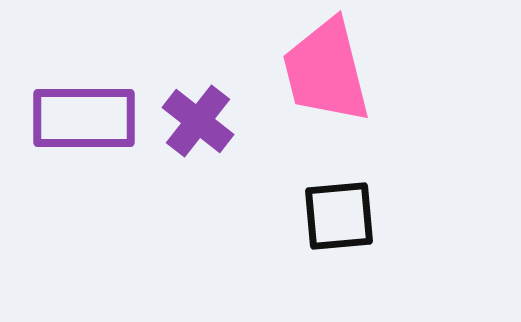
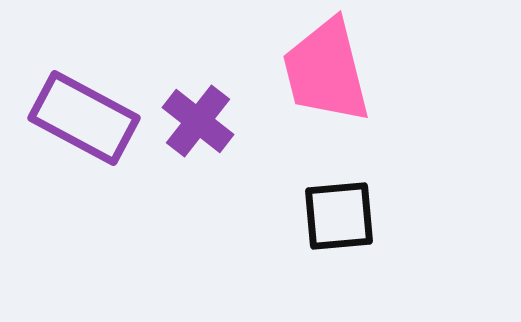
purple rectangle: rotated 28 degrees clockwise
